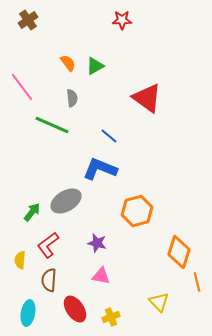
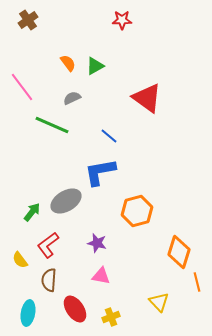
gray semicircle: rotated 108 degrees counterclockwise
blue L-shape: moved 3 px down; rotated 32 degrees counterclockwise
yellow semicircle: rotated 42 degrees counterclockwise
